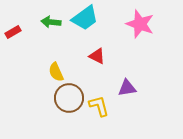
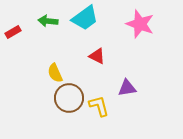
green arrow: moved 3 px left, 1 px up
yellow semicircle: moved 1 px left, 1 px down
